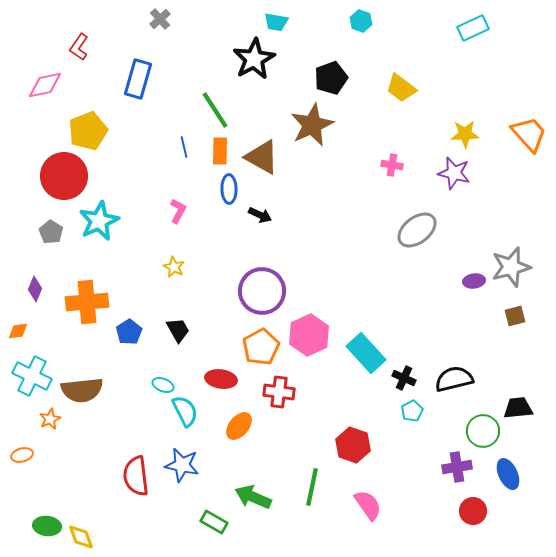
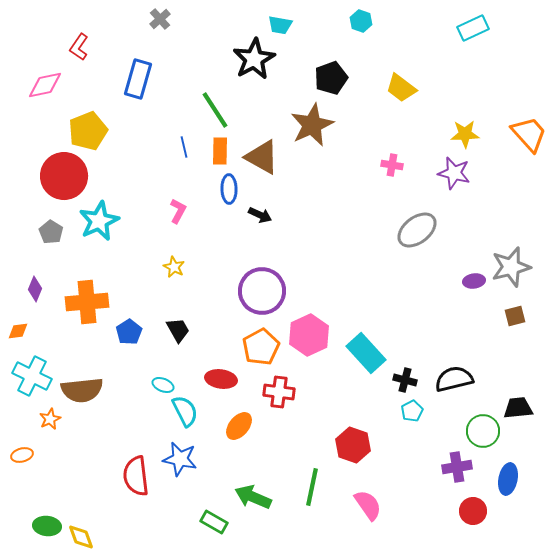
cyan trapezoid at (276, 22): moved 4 px right, 3 px down
black cross at (404, 378): moved 1 px right, 2 px down; rotated 10 degrees counterclockwise
blue star at (182, 465): moved 2 px left, 6 px up
blue ellipse at (508, 474): moved 5 px down; rotated 36 degrees clockwise
